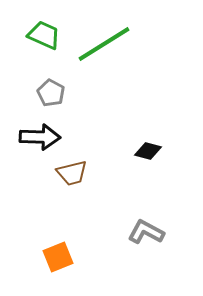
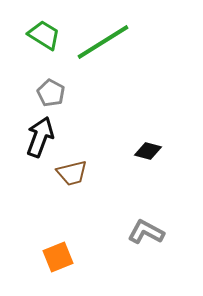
green trapezoid: rotated 8 degrees clockwise
green line: moved 1 px left, 2 px up
black arrow: rotated 72 degrees counterclockwise
